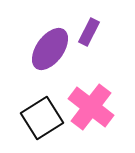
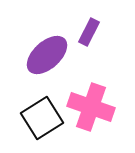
purple ellipse: moved 3 px left, 6 px down; rotated 12 degrees clockwise
pink cross: rotated 18 degrees counterclockwise
